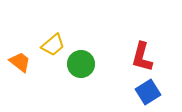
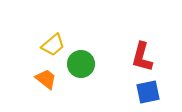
orange trapezoid: moved 26 px right, 17 px down
blue square: rotated 20 degrees clockwise
